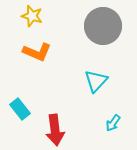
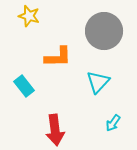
yellow star: moved 3 px left
gray circle: moved 1 px right, 5 px down
orange L-shape: moved 21 px right, 5 px down; rotated 24 degrees counterclockwise
cyan triangle: moved 2 px right, 1 px down
cyan rectangle: moved 4 px right, 23 px up
